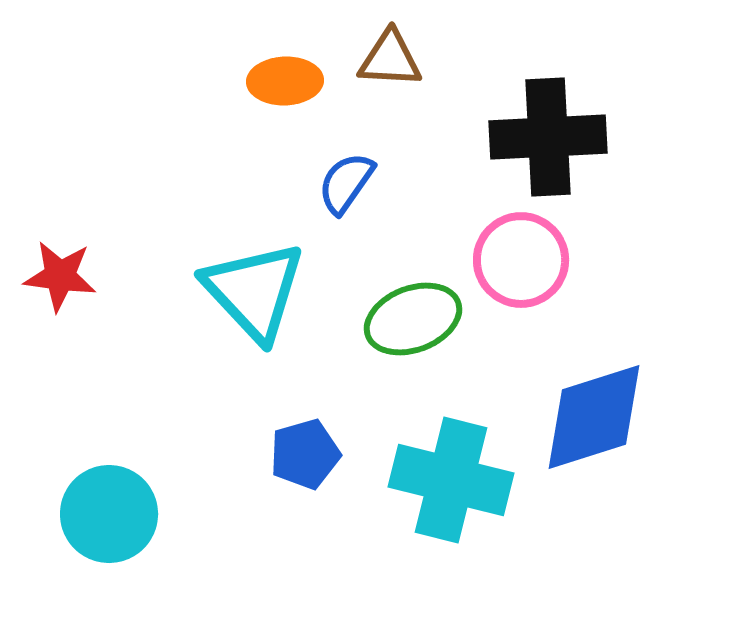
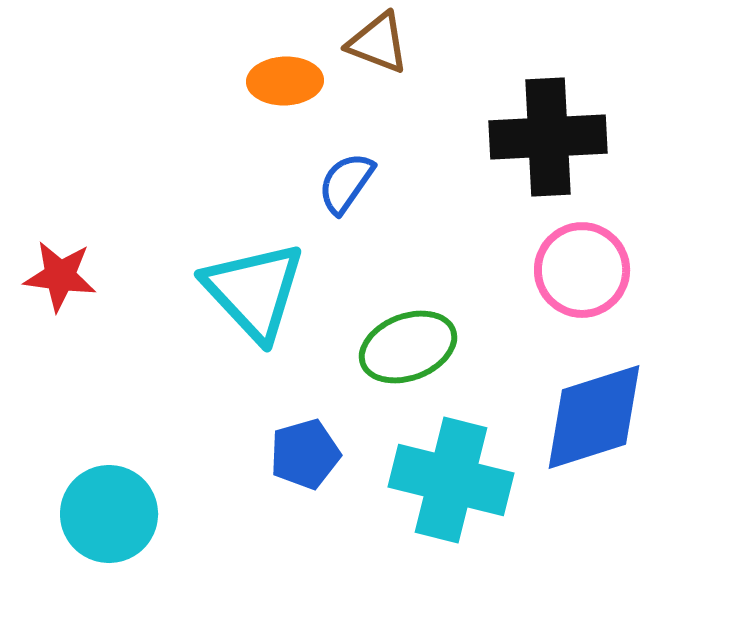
brown triangle: moved 12 px left, 16 px up; rotated 18 degrees clockwise
pink circle: moved 61 px right, 10 px down
green ellipse: moved 5 px left, 28 px down
